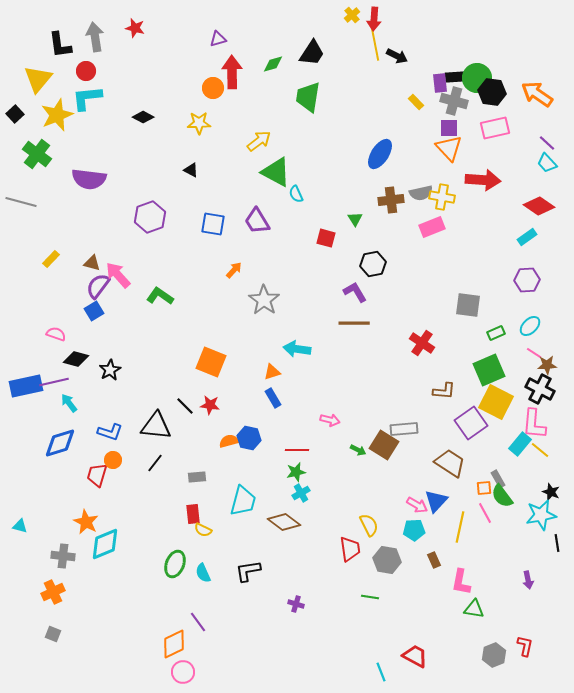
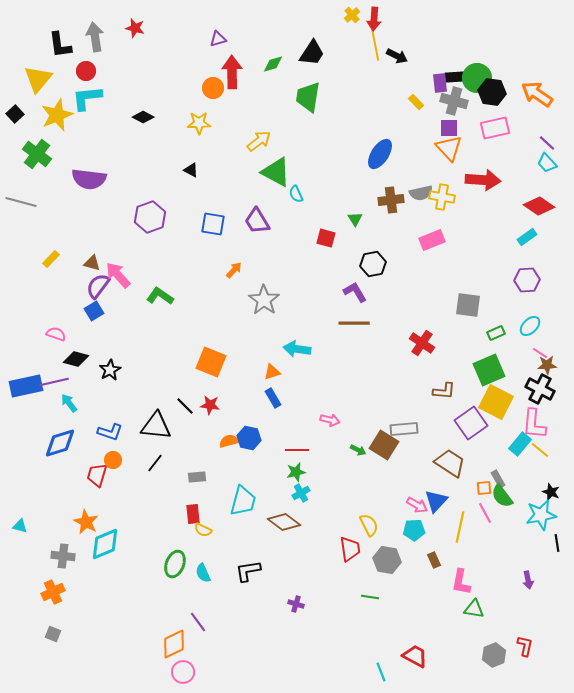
pink rectangle at (432, 227): moved 13 px down
pink line at (534, 353): moved 6 px right
